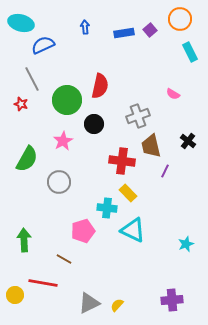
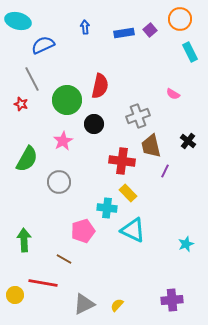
cyan ellipse: moved 3 px left, 2 px up
gray triangle: moved 5 px left, 1 px down
